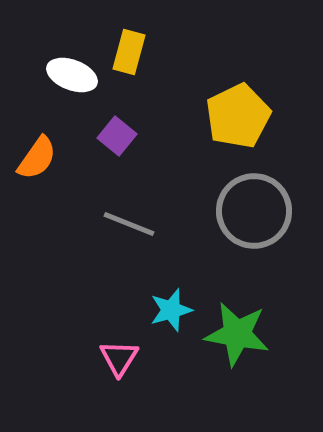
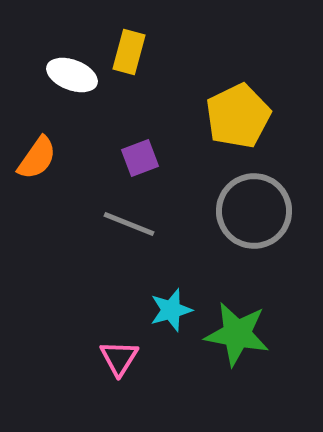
purple square: moved 23 px right, 22 px down; rotated 30 degrees clockwise
